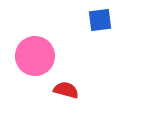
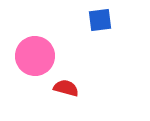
red semicircle: moved 2 px up
